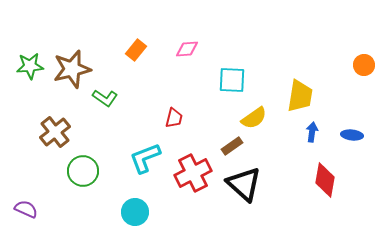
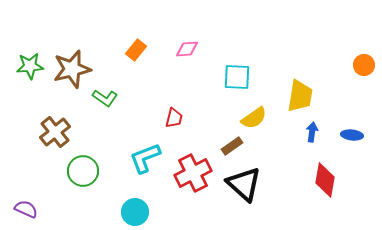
cyan square: moved 5 px right, 3 px up
